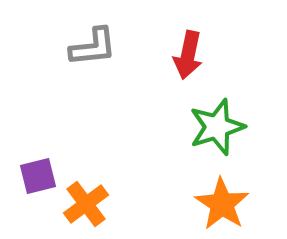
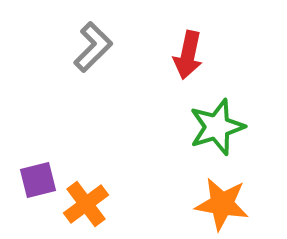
gray L-shape: rotated 39 degrees counterclockwise
purple square: moved 4 px down
orange star: rotated 24 degrees counterclockwise
